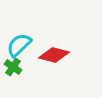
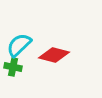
green cross: rotated 24 degrees counterclockwise
